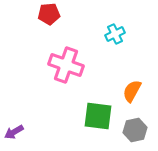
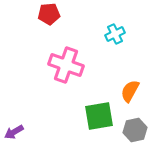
orange semicircle: moved 2 px left
green square: moved 1 px right; rotated 16 degrees counterclockwise
